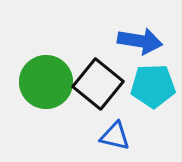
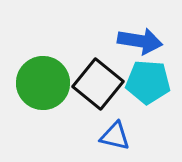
green circle: moved 3 px left, 1 px down
cyan pentagon: moved 5 px left, 4 px up; rotated 6 degrees clockwise
